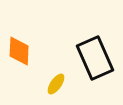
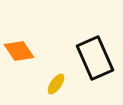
orange diamond: rotated 36 degrees counterclockwise
